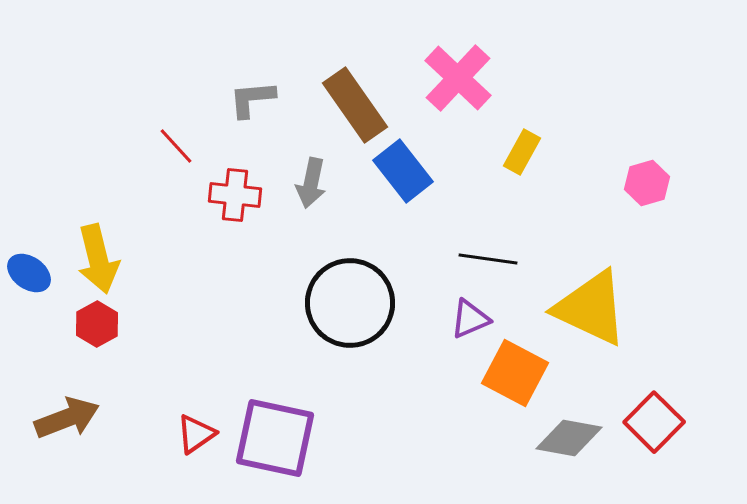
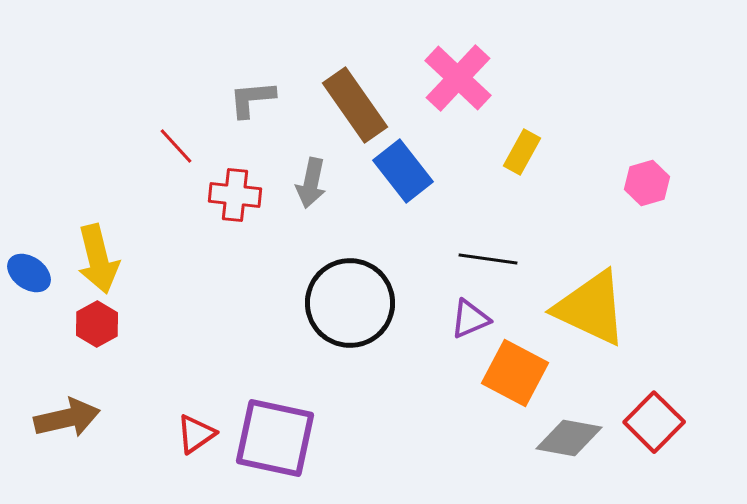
brown arrow: rotated 8 degrees clockwise
